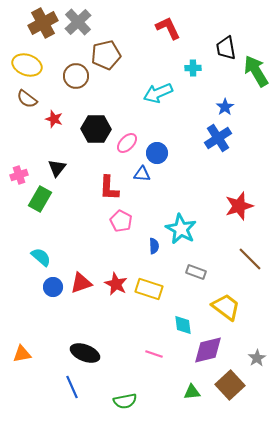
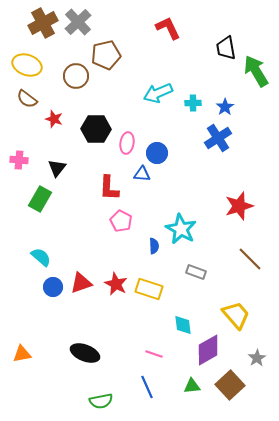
cyan cross at (193, 68): moved 35 px down
pink ellipse at (127, 143): rotated 35 degrees counterclockwise
pink cross at (19, 175): moved 15 px up; rotated 24 degrees clockwise
yellow trapezoid at (226, 307): moved 10 px right, 8 px down; rotated 12 degrees clockwise
purple diamond at (208, 350): rotated 16 degrees counterclockwise
blue line at (72, 387): moved 75 px right
green triangle at (192, 392): moved 6 px up
green semicircle at (125, 401): moved 24 px left
